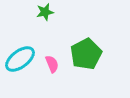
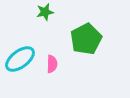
green pentagon: moved 15 px up
pink semicircle: rotated 24 degrees clockwise
